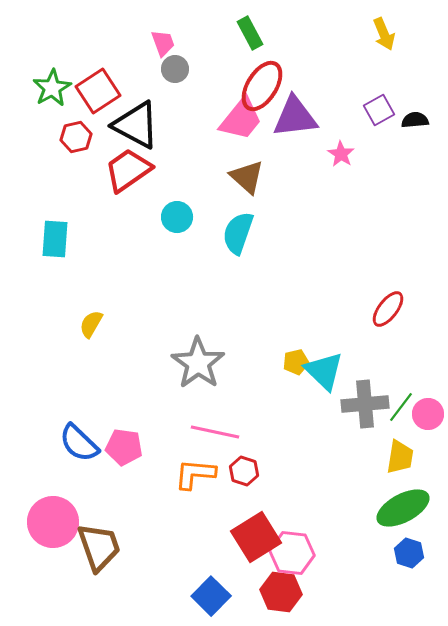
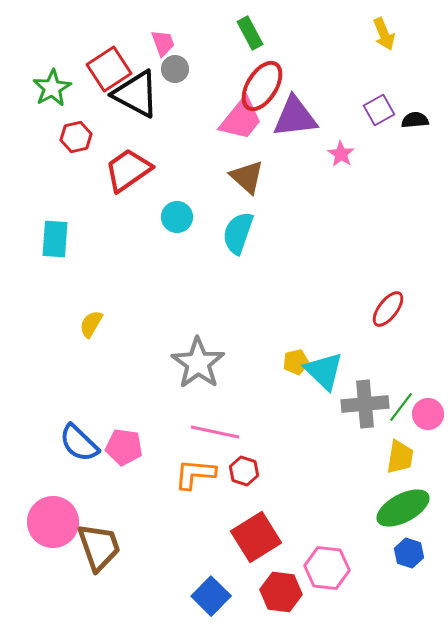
red square at (98, 91): moved 11 px right, 22 px up
black triangle at (136, 125): moved 31 px up
pink hexagon at (292, 553): moved 35 px right, 15 px down
